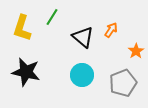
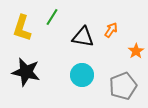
black triangle: rotated 30 degrees counterclockwise
gray pentagon: moved 3 px down
